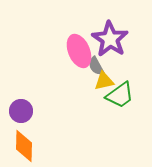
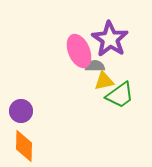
gray semicircle: moved 1 px left; rotated 120 degrees clockwise
